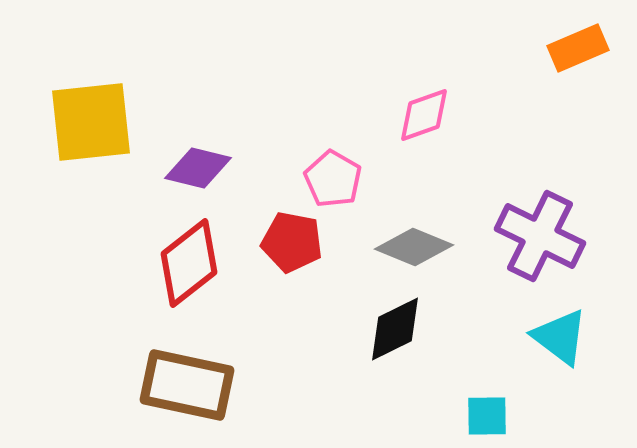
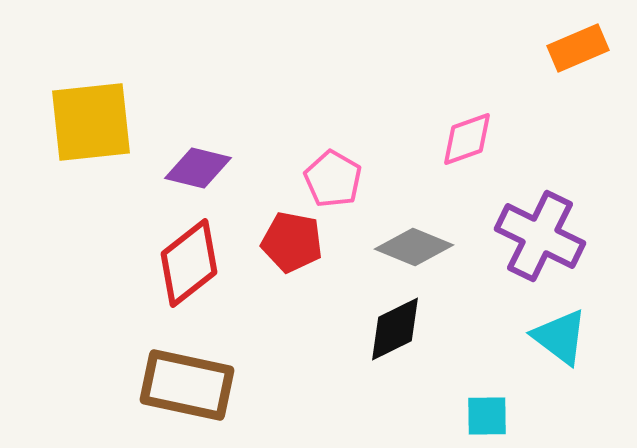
pink diamond: moved 43 px right, 24 px down
